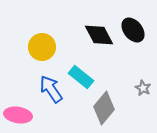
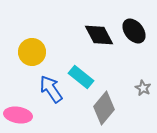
black ellipse: moved 1 px right, 1 px down
yellow circle: moved 10 px left, 5 px down
